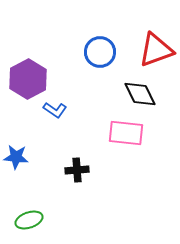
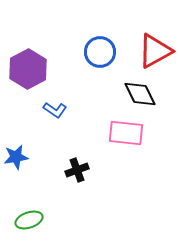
red triangle: moved 1 px left, 1 px down; rotated 9 degrees counterclockwise
purple hexagon: moved 10 px up
blue star: rotated 15 degrees counterclockwise
black cross: rotated 15 degrees counterclockwise
